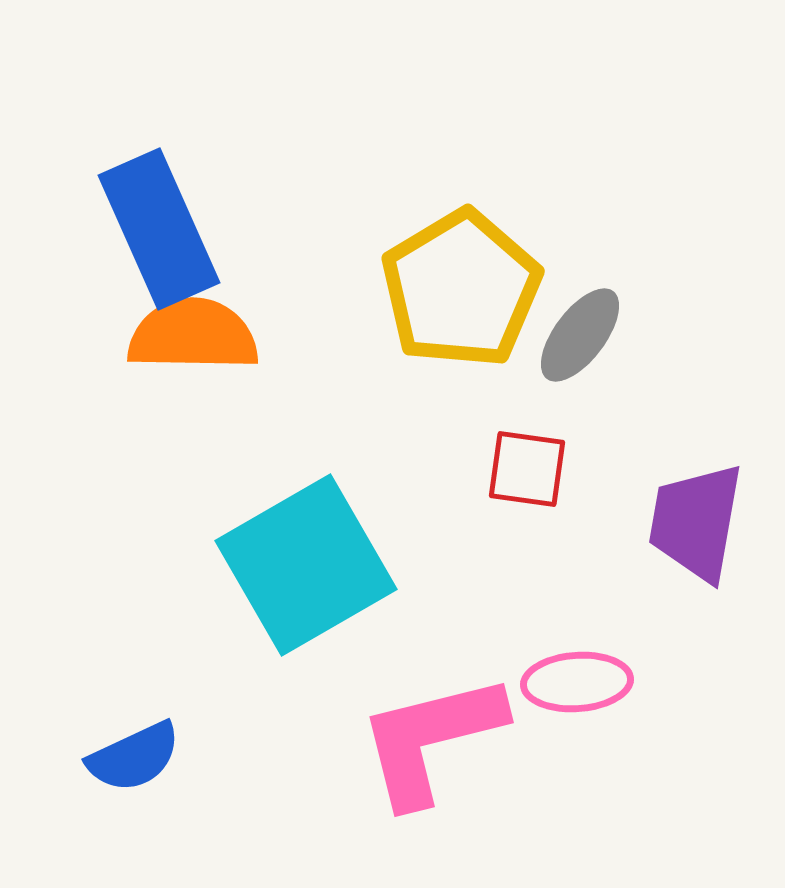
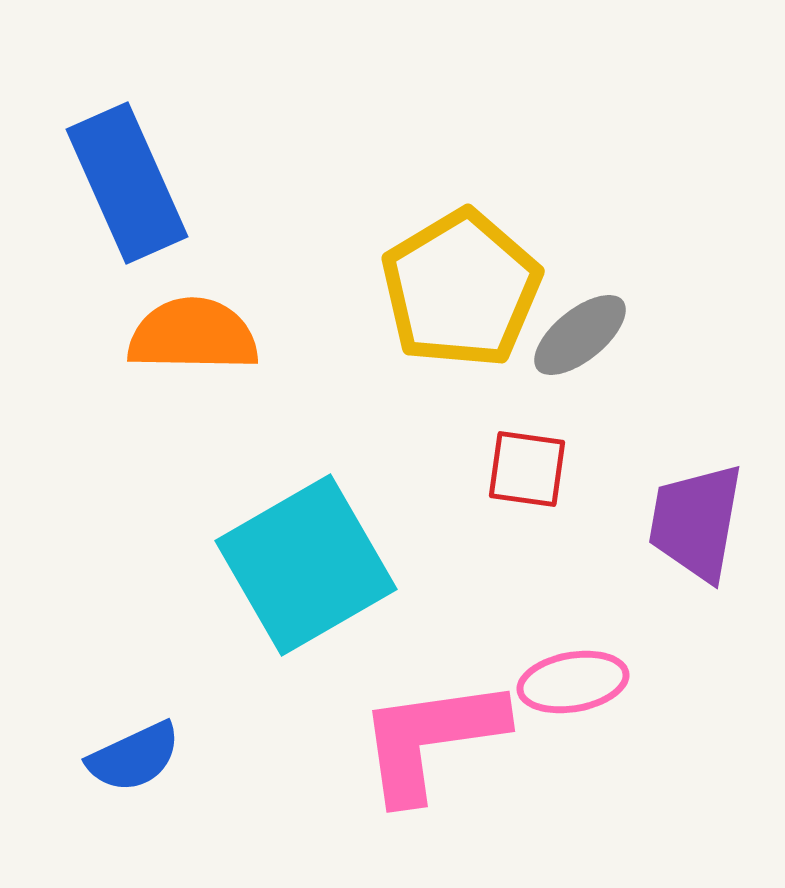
blue rectangle: moved 32 px left, 46 px up
gray ellipse: rotated 14 degrees clockwise
pink ellipse: moved 4 px left; rotated 6 degrees counterclockwise
pink L-shape: rotated 6 degrees clockwise
